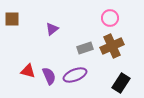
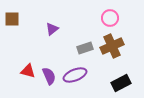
black rectangle: rotated 30 degrees clockwise
